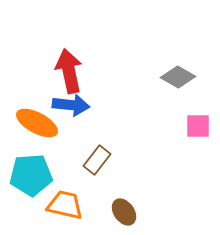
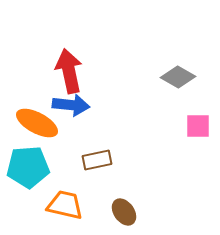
brown rectangle: rotated 40 degrees clockwise
cyan pentagon: moved 3 px left, 8 px up
